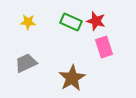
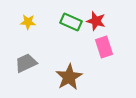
brown star: moved 3 px left, 1 px up
